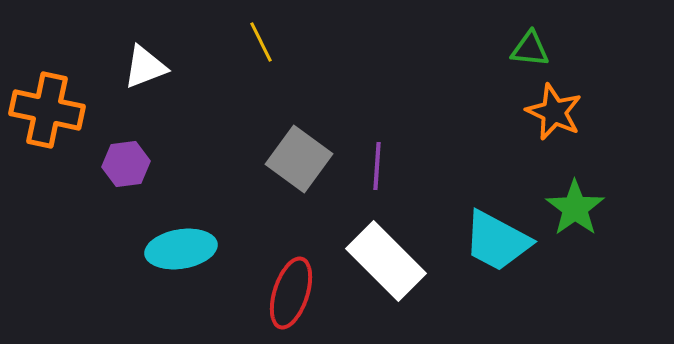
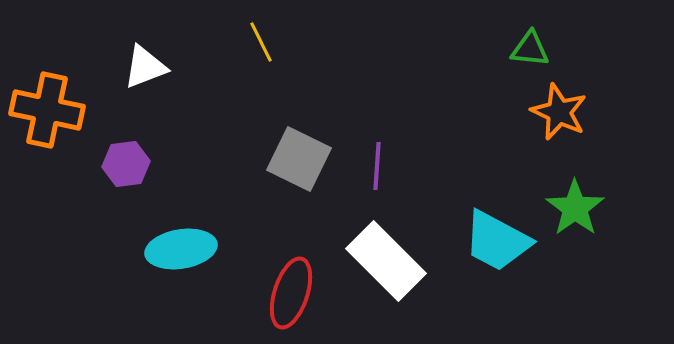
orange star: moved 5 px right
gray square: rotated 10 degrees counterclockwise
